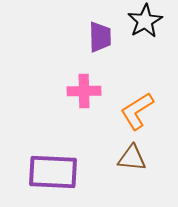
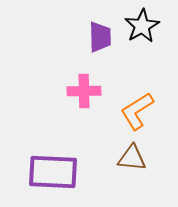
black star: moved 3 px left, 5 px down
